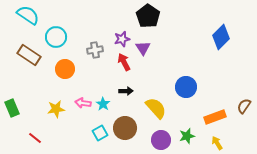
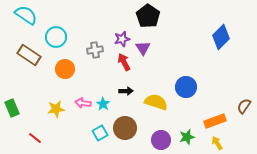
cyan semicircle: moved 2 px left
yellow semicircle: moved 6 px up; rotated 30 degrees counterclockwise
orange rectangle: moved 4 px down
green star: moved 1 px down
